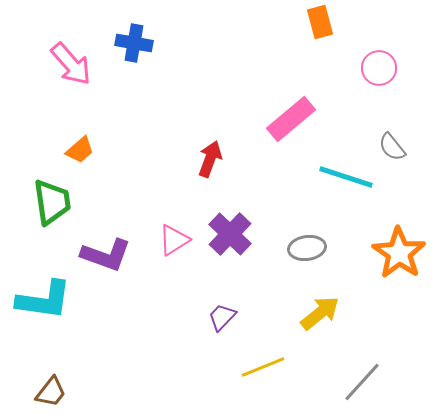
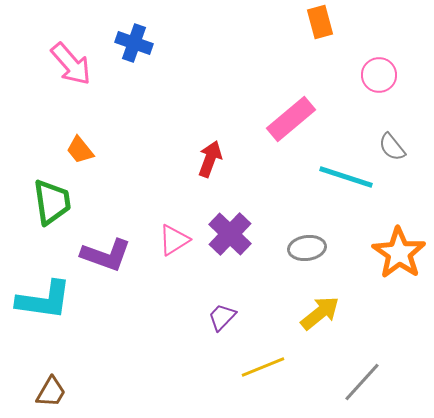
blue cross: rotated 9 degrees clockwise
pink circle: moved 7 px down
orange trapezoid: rotated 92 degrees clockwise
brown trapezoid: rotated 8 degrees counterclockwise
